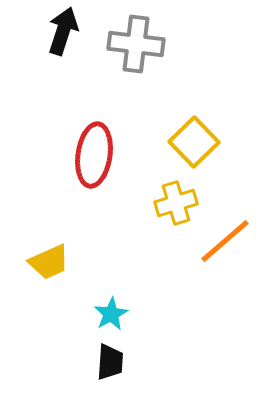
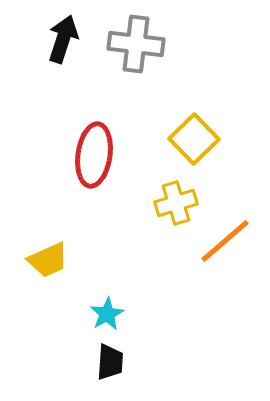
black arrow: moved 8 px down
yellow square: moved 3 px up
yellow trapezoid: moved 1 px left, 2 px up
cyan star: moved 4 px left
